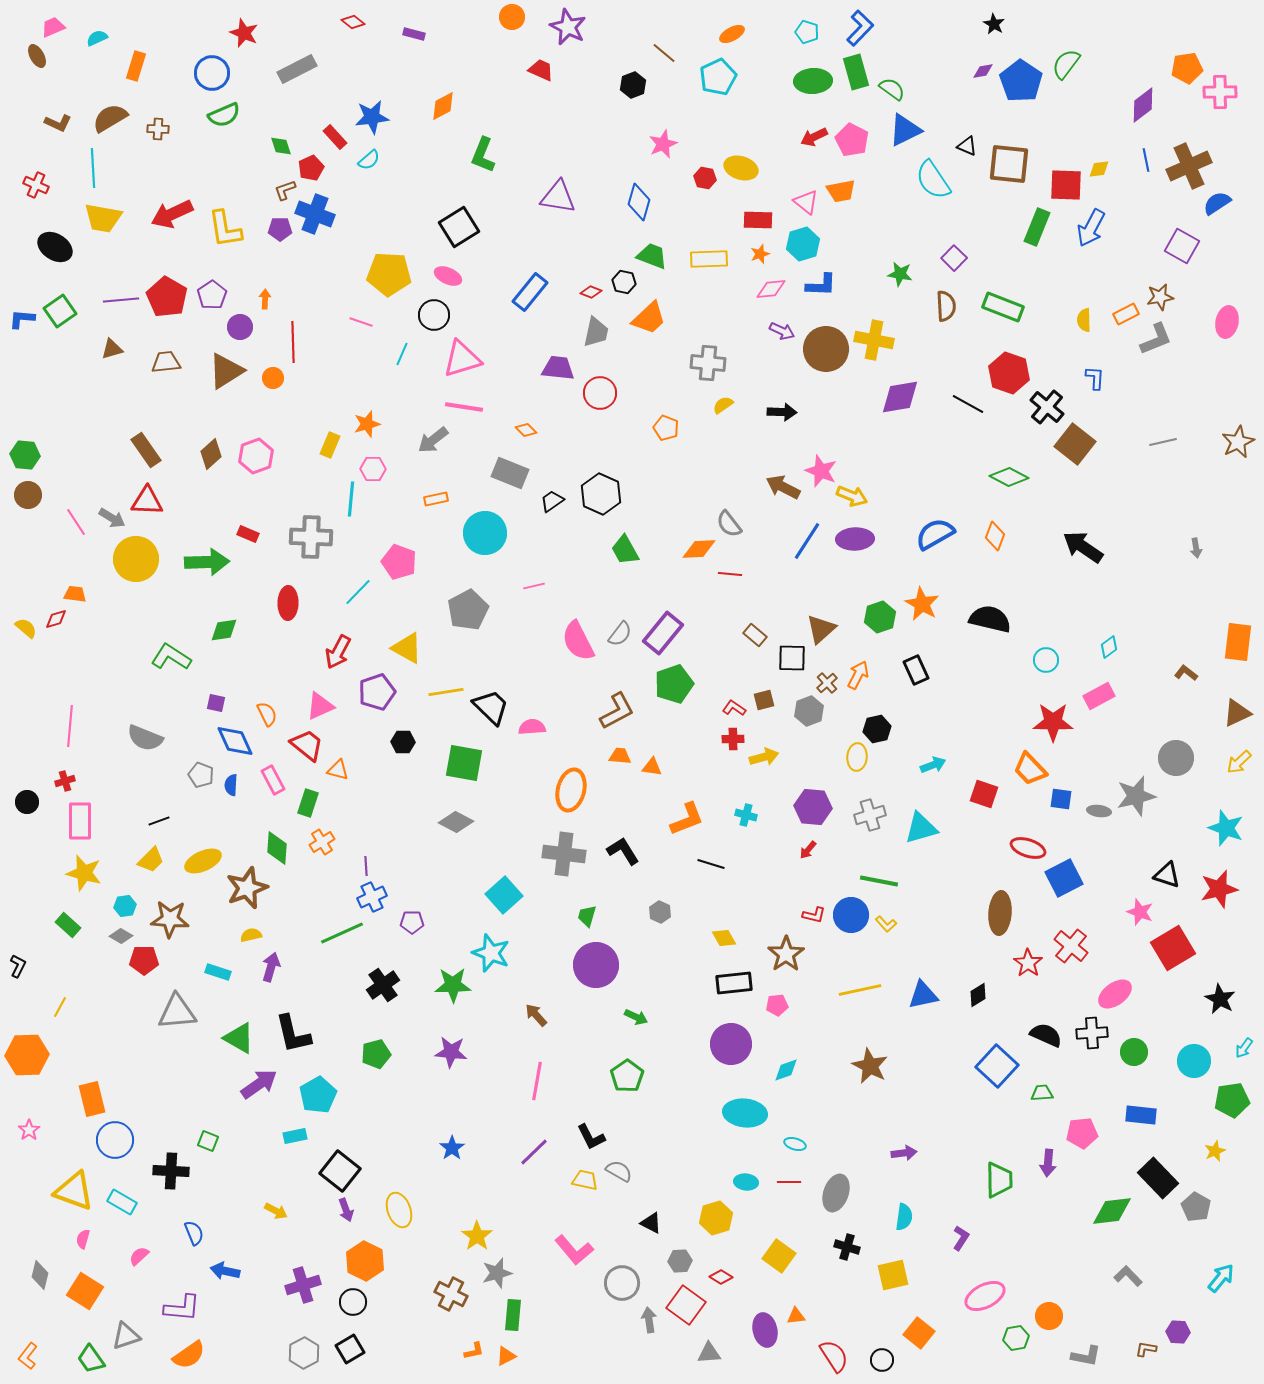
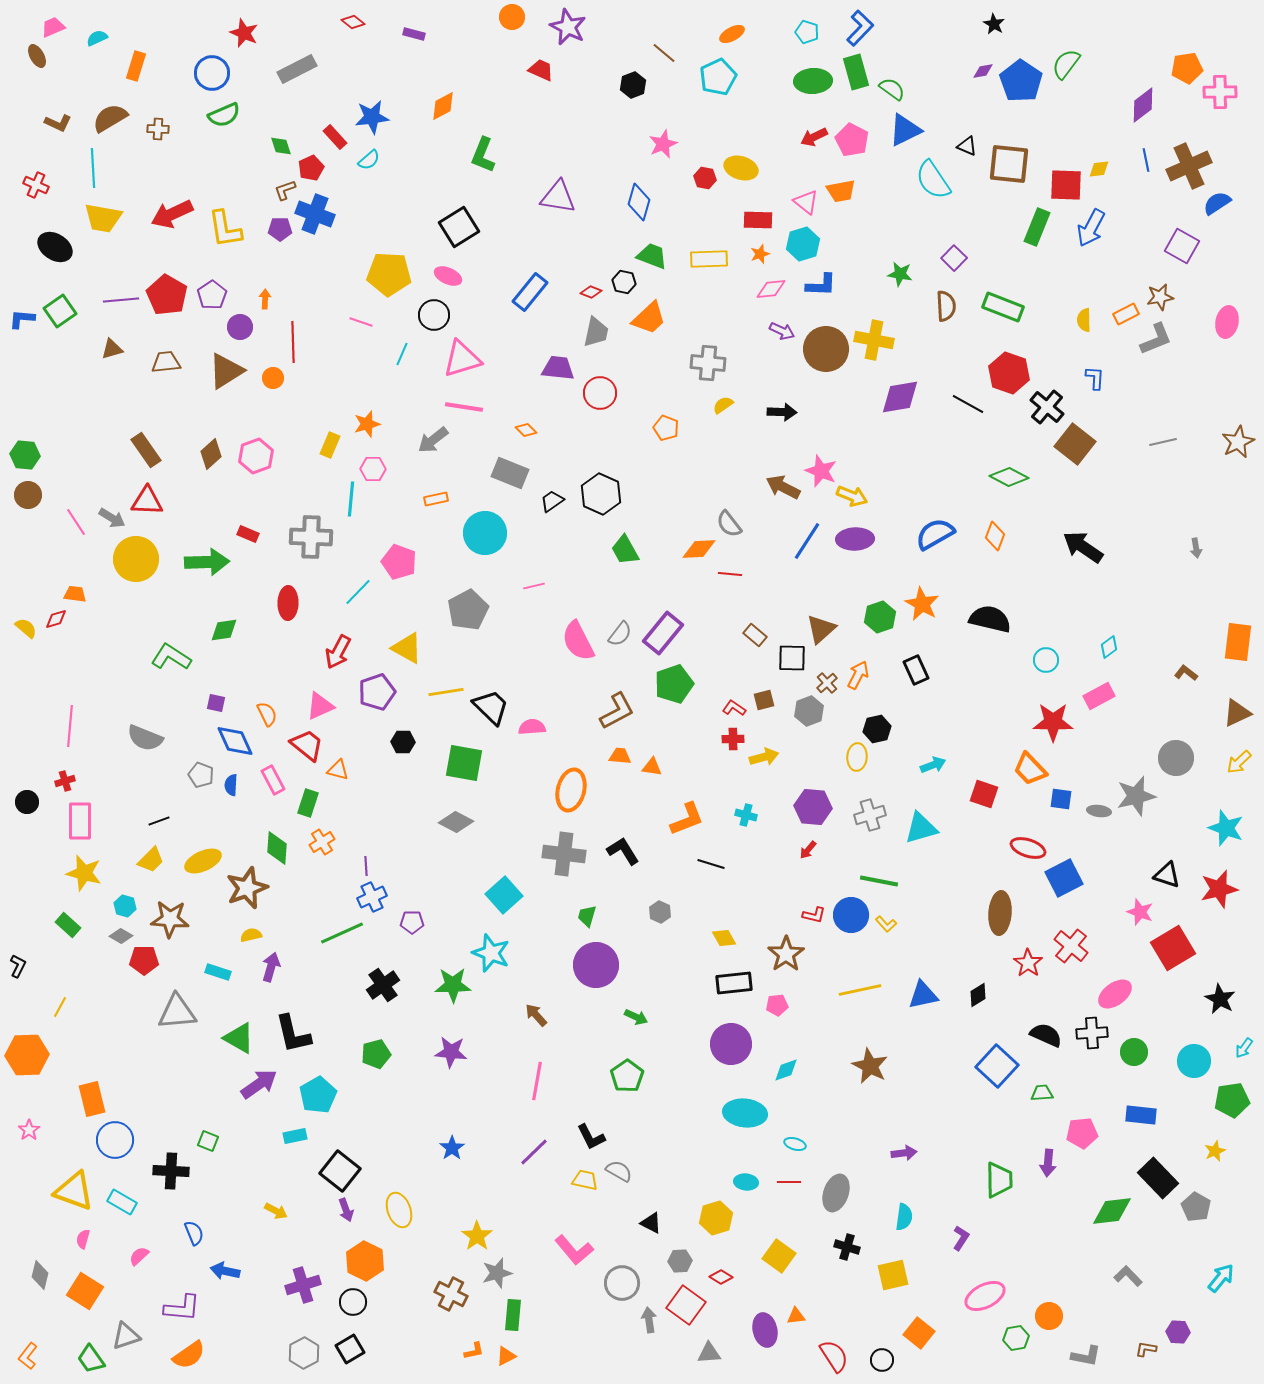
red pentagon at (167, 297): moved 2 px up
cyan hexagon at (125, 906): rotated 25 degrees clockwise
